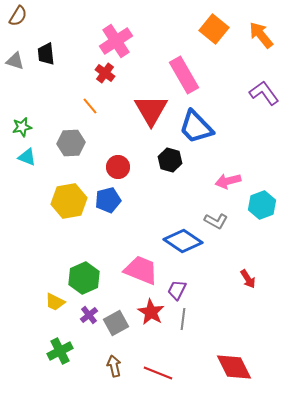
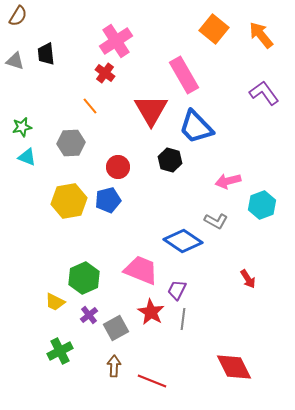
gray square: moved 5 px down
brown arrow: rotated 15 degrees clockwise
red line: moved 6 px left, 8 px down
